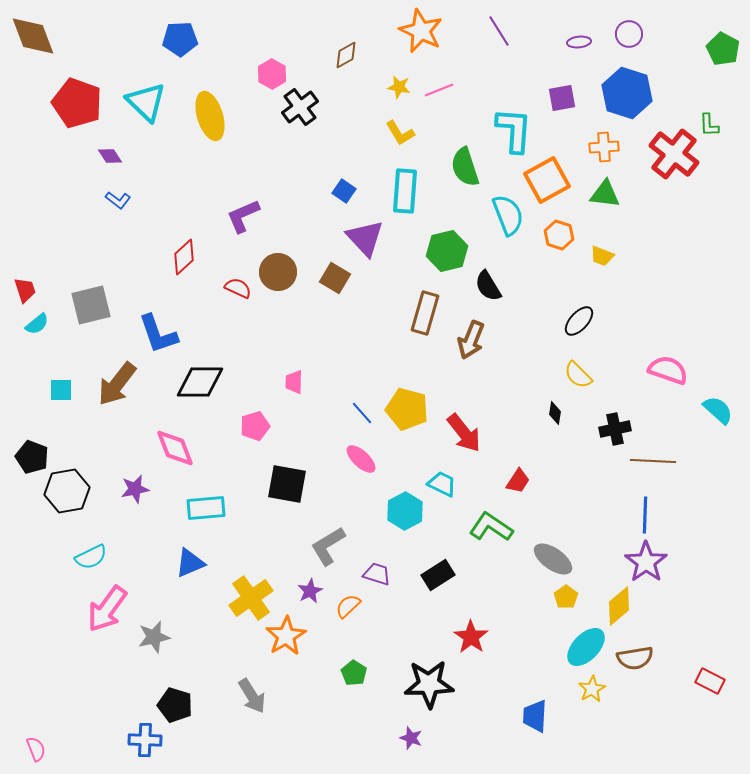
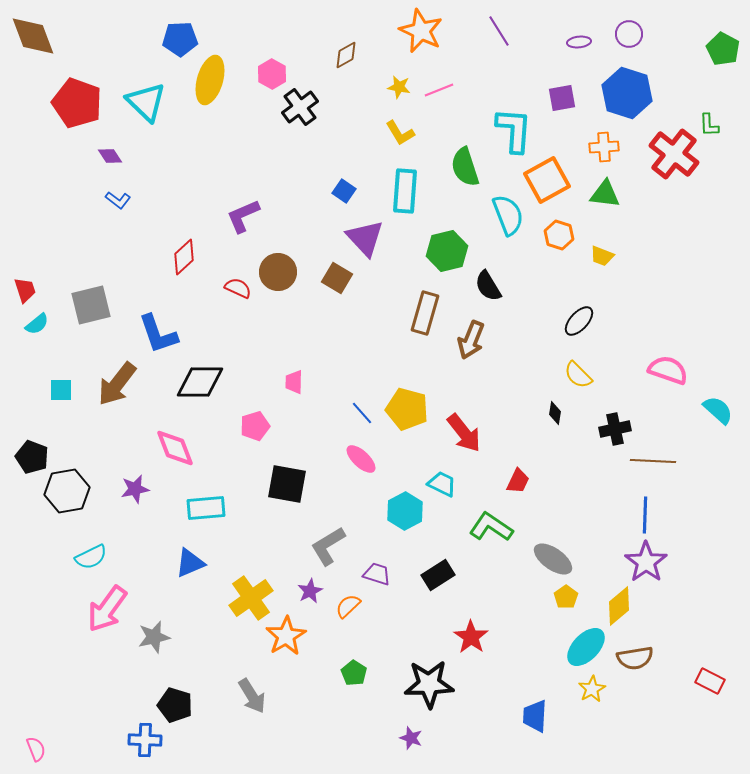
yellow ellipse at (210, 116): moved 36 px up; rotated 33 degrees clockwise
brown square at (335, 278): moved 2 px right
red trapezoid at (518, 481): rotated 8 degrees counterclockwise
